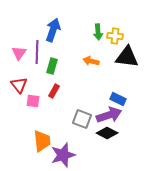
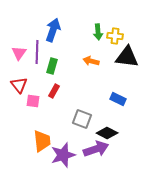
purple arrow: moved 13 px left, 34 px down
